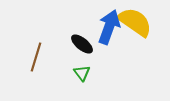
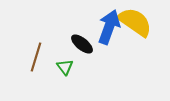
green triangle: moved 17 px left, 6 px up
